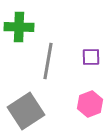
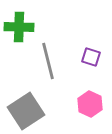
purple square: rotated 18 degrees clockwise
gray line: rotated 24 degrees counterclockwise
pink hexagon: rotated 15 degrees counterclockwise
